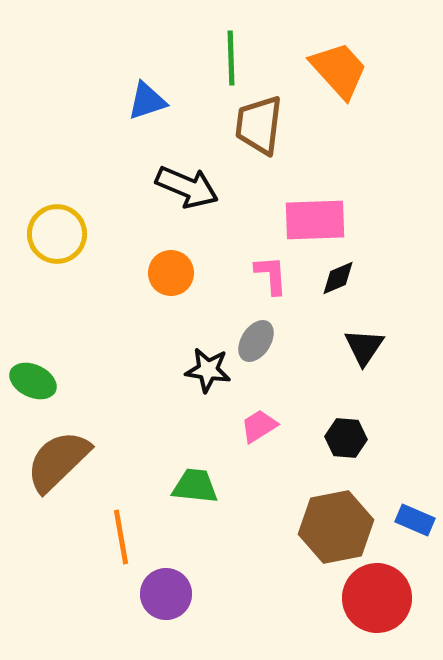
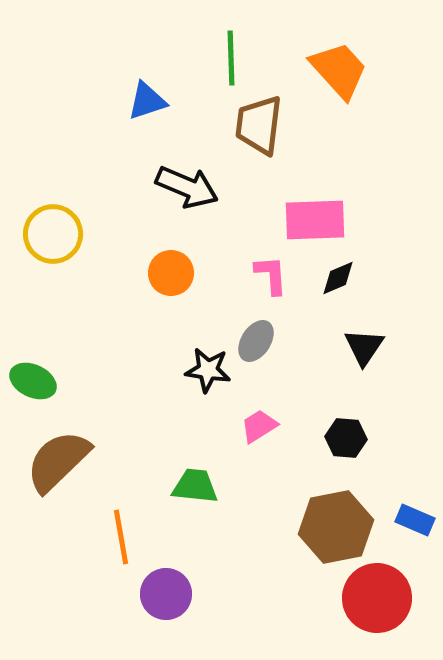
yellow circle: moved 4 px left
